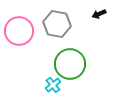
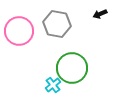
black arrow: moved 1 px right
green circle: moved 2 px right, 4 px down
